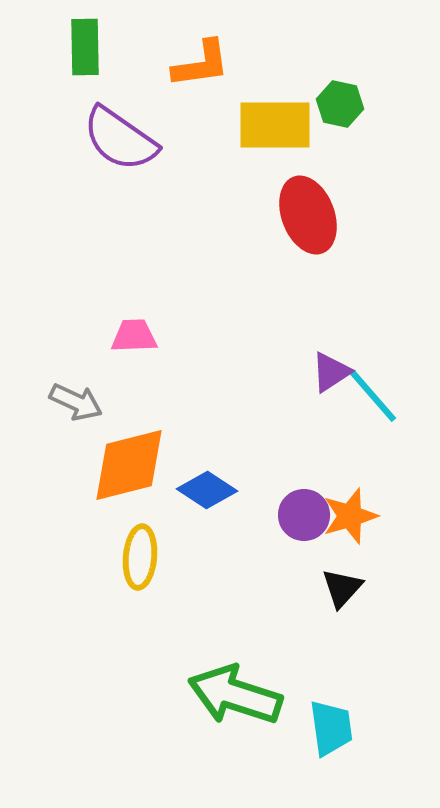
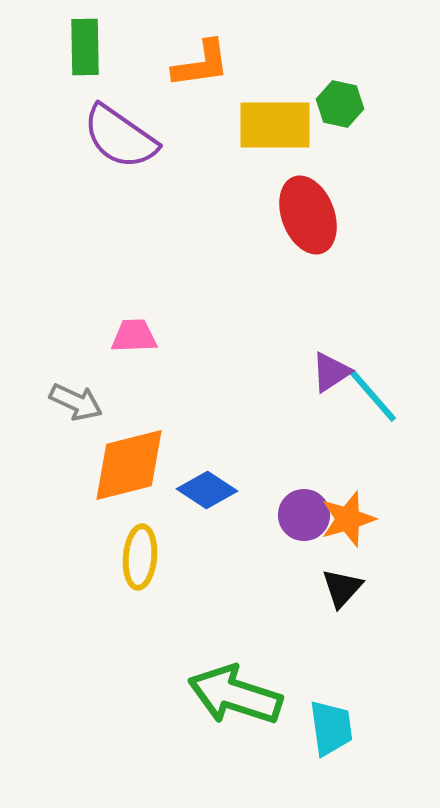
purple semicircle: moved 2 px up
orange star: moved 2 px left, 3 px down
